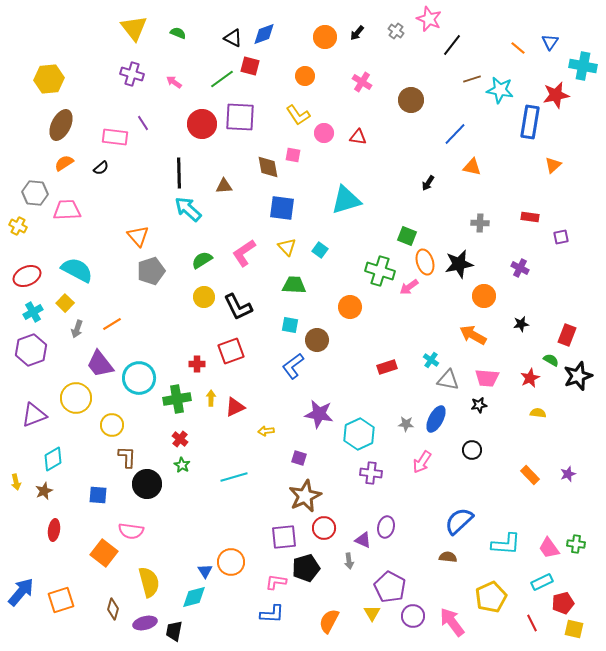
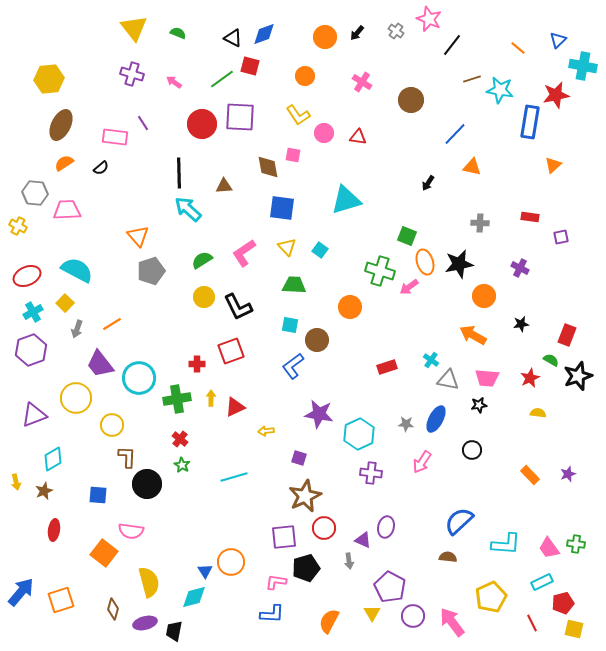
blue triangle at (550, 42): moved 8 px right, 2 px up; rotated 12 degrees clockwise
